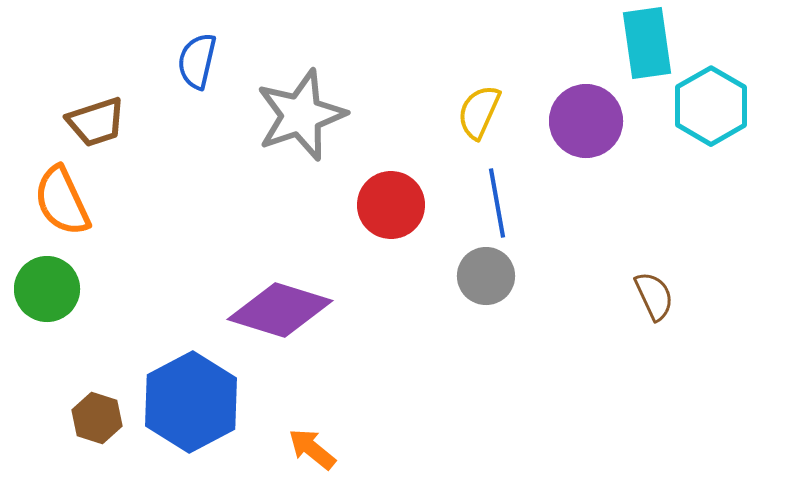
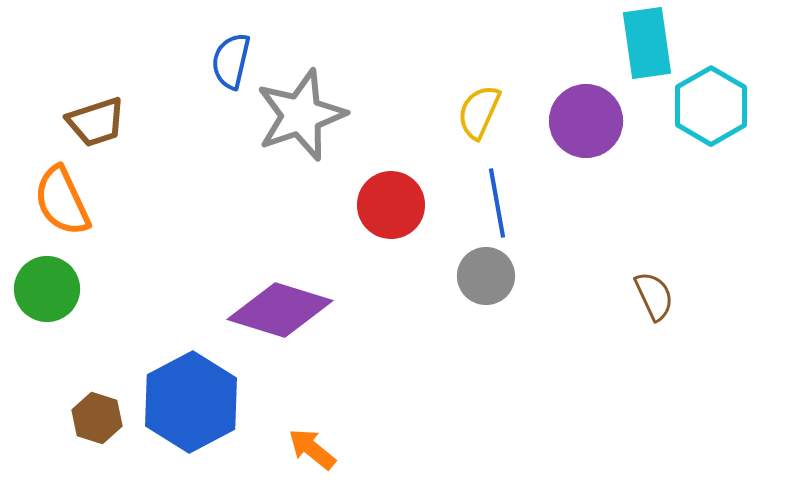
blue semicircle: moved 34 px right
